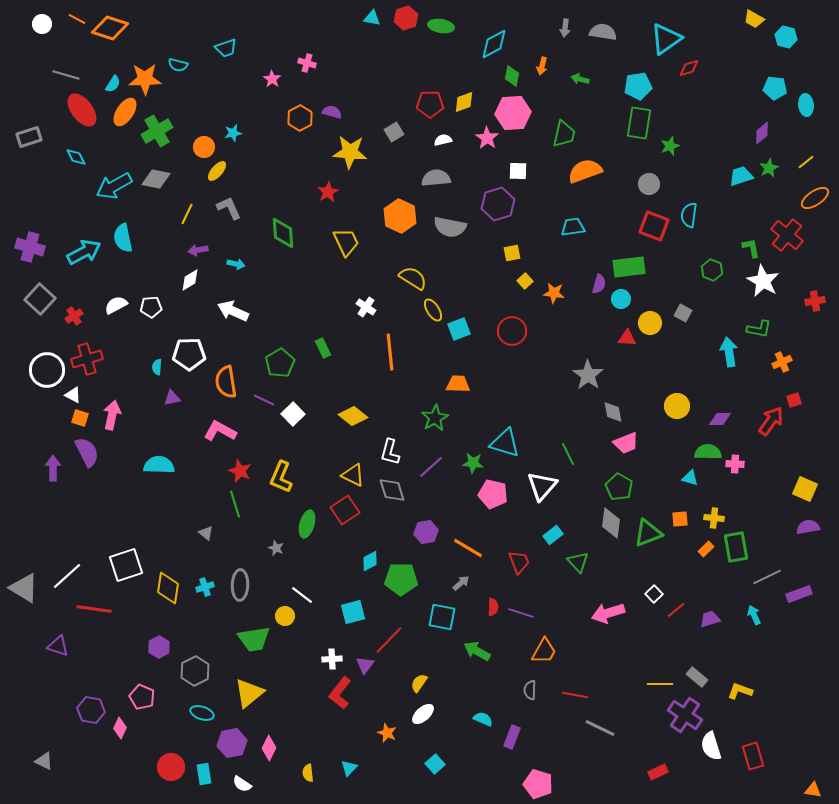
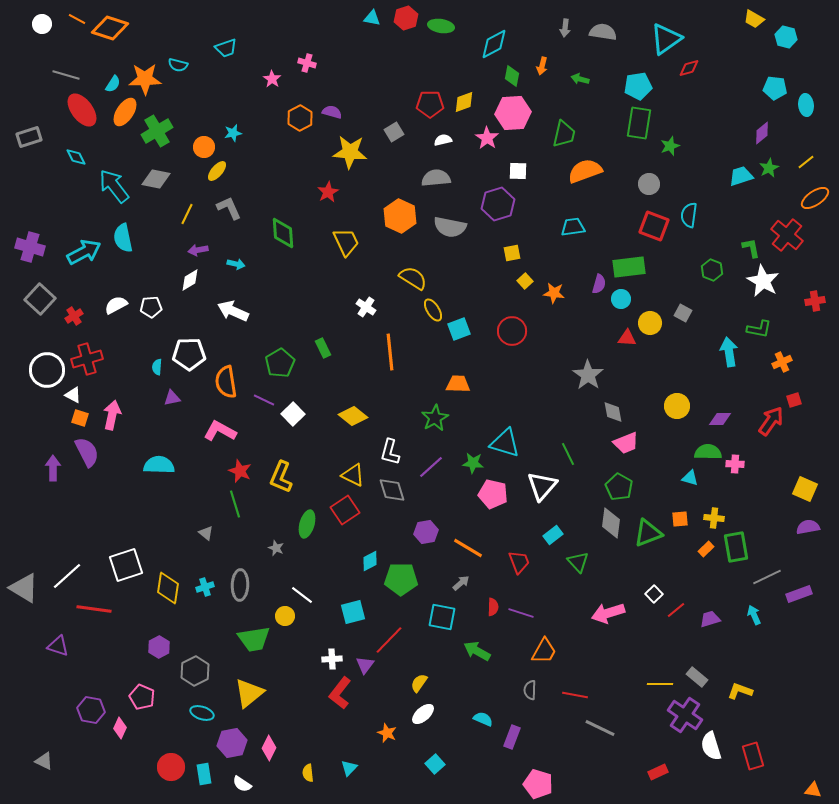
cyan arrow at (114, 186): rotated 81 degrees clockwise
